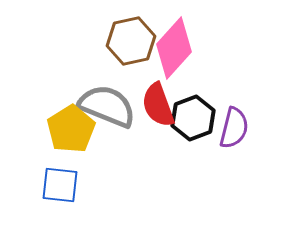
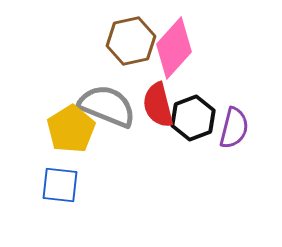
red semicircle: rotated 6 degrees clockwise
